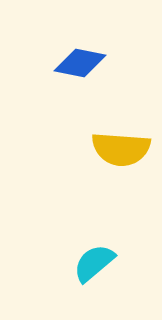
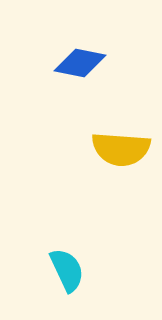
cyan semicircle: moved 27 px left, 7 px down; rotated 105 degrees clockwise
